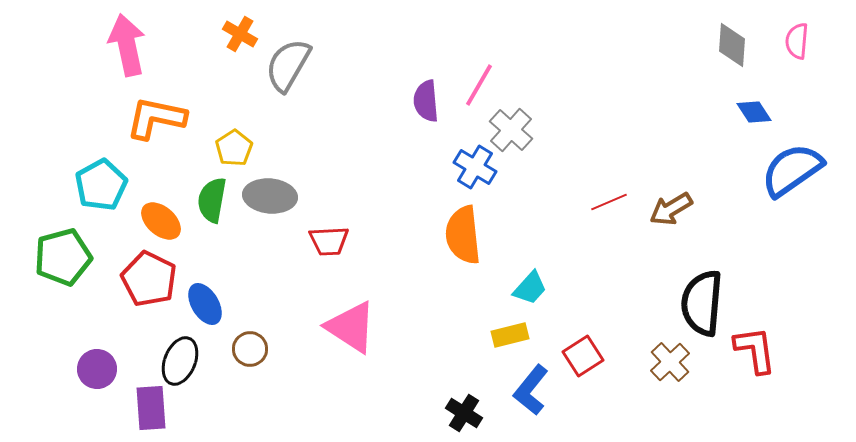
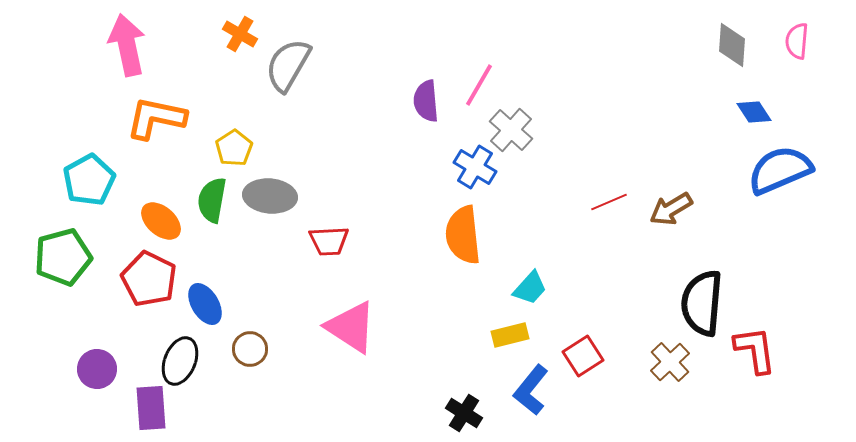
blue semicircle: moved 12 px left; rotated 12 degrees clockwise
cyan pentagon: moved 12 px left, 5 px up
